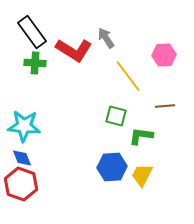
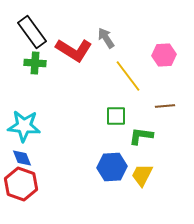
green square: rotated 15 degrees counterclockwise
